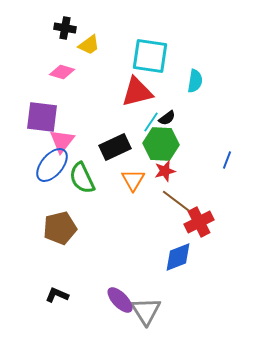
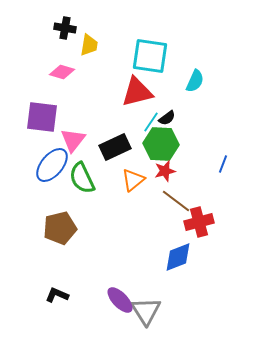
yellow trapezoid: rotated 45 degrees counterclockwise
cyan semicircle: rotated 15 degrees clockwise
pink triangle: moved 11 px right, 1 px up
blue line: moved 4 px left, 4 px down
orange triangle: rotated 20 degrees clockwise
red cross: rotated 12 degrees clockwise
